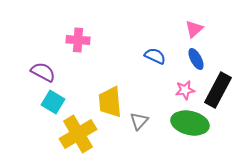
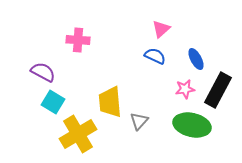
pink triangle: moved 33 px left
pink star: moved 1 px up
green ellipse: moved 2 px right, 2 px down
